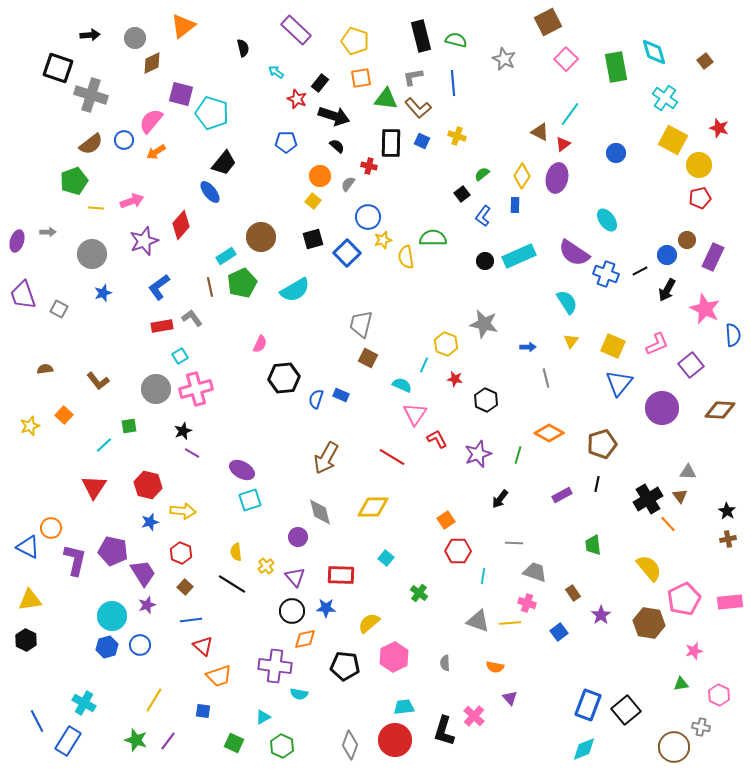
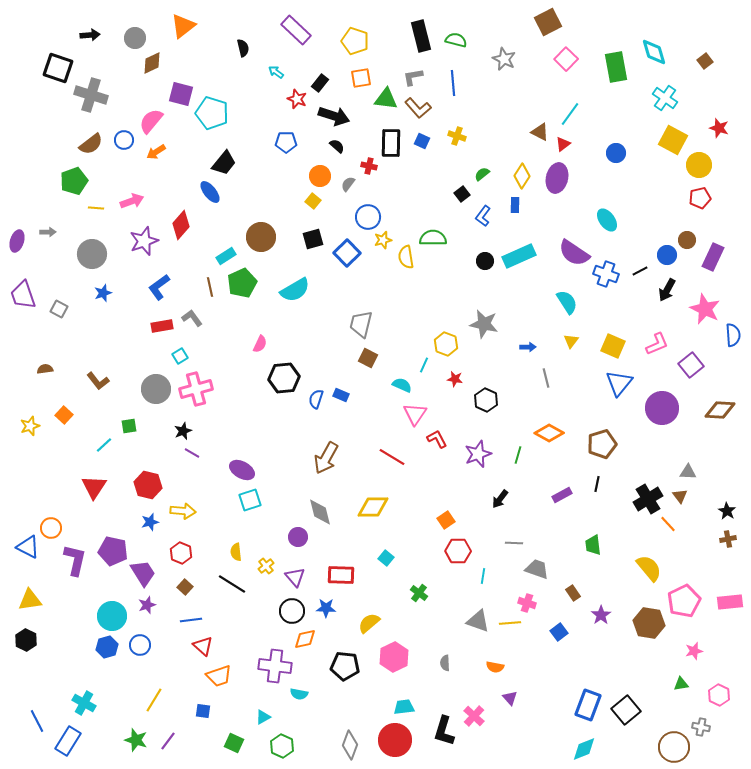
gray trapezoid at (535, 572): moved 2 px right, 3 px up
pink pentagon at (684, 599): moved 2 px down
